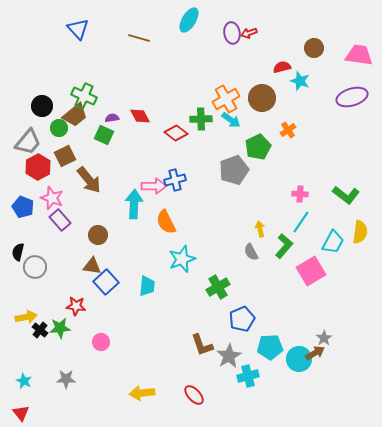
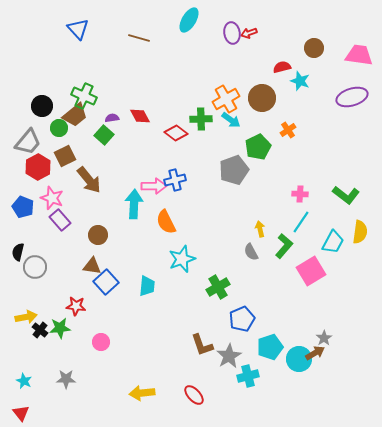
green square at (104, 135): rotated 18 degrees clockwise
cyan pentagon at (270, 347): rotated 15 degrees counterclockwise
